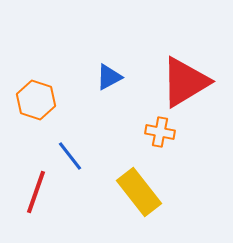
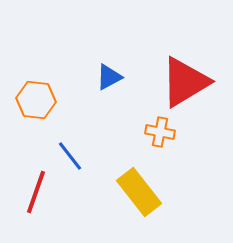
orange hexagon: rotated 12 degrees counterclockwise
